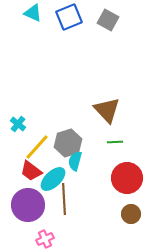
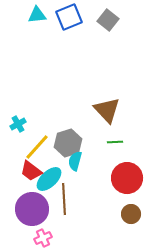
cyan triangle: moved 4 px right, 2 px down; rotated 30 degrees counterclockwise
gray square: rotated 10 degrees clockwise
cyan cross: rotated 21 degrees clockwise
cyan ellipse: moved 4 px left
purple circle: moved 4 px right, 4 px down
pink cross: moved 2 px left, 1 px up
